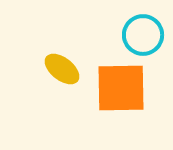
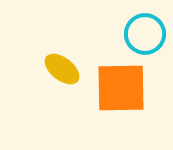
cyan circle: moved 2 px right, 1 px up
